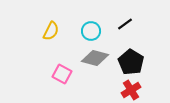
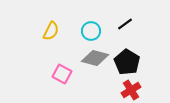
black pentagon: moved 4 px left
